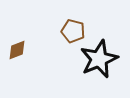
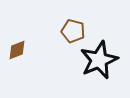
black star: moved 1 px down
